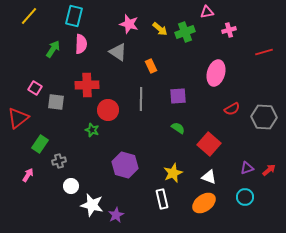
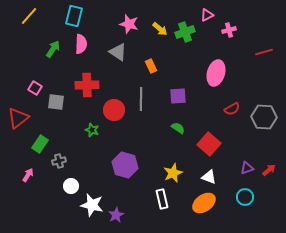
pink triangle: moved 3 px down; rotated 16 degrees counterclockwise
red circle: moved 6 px right
